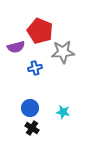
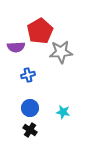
red pentagon: rotated 20 degrees clockwise
purple semicircle: rotated 12 degrees clockwise
gray star: moved 2 px left
blue cross: moved 7 px left, 7 px down
black cross: moved 2 px left, 2 px down
